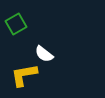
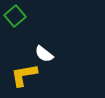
green square: moved 1 px left, 8 px up; rotated 10 degrees counterclockwise
